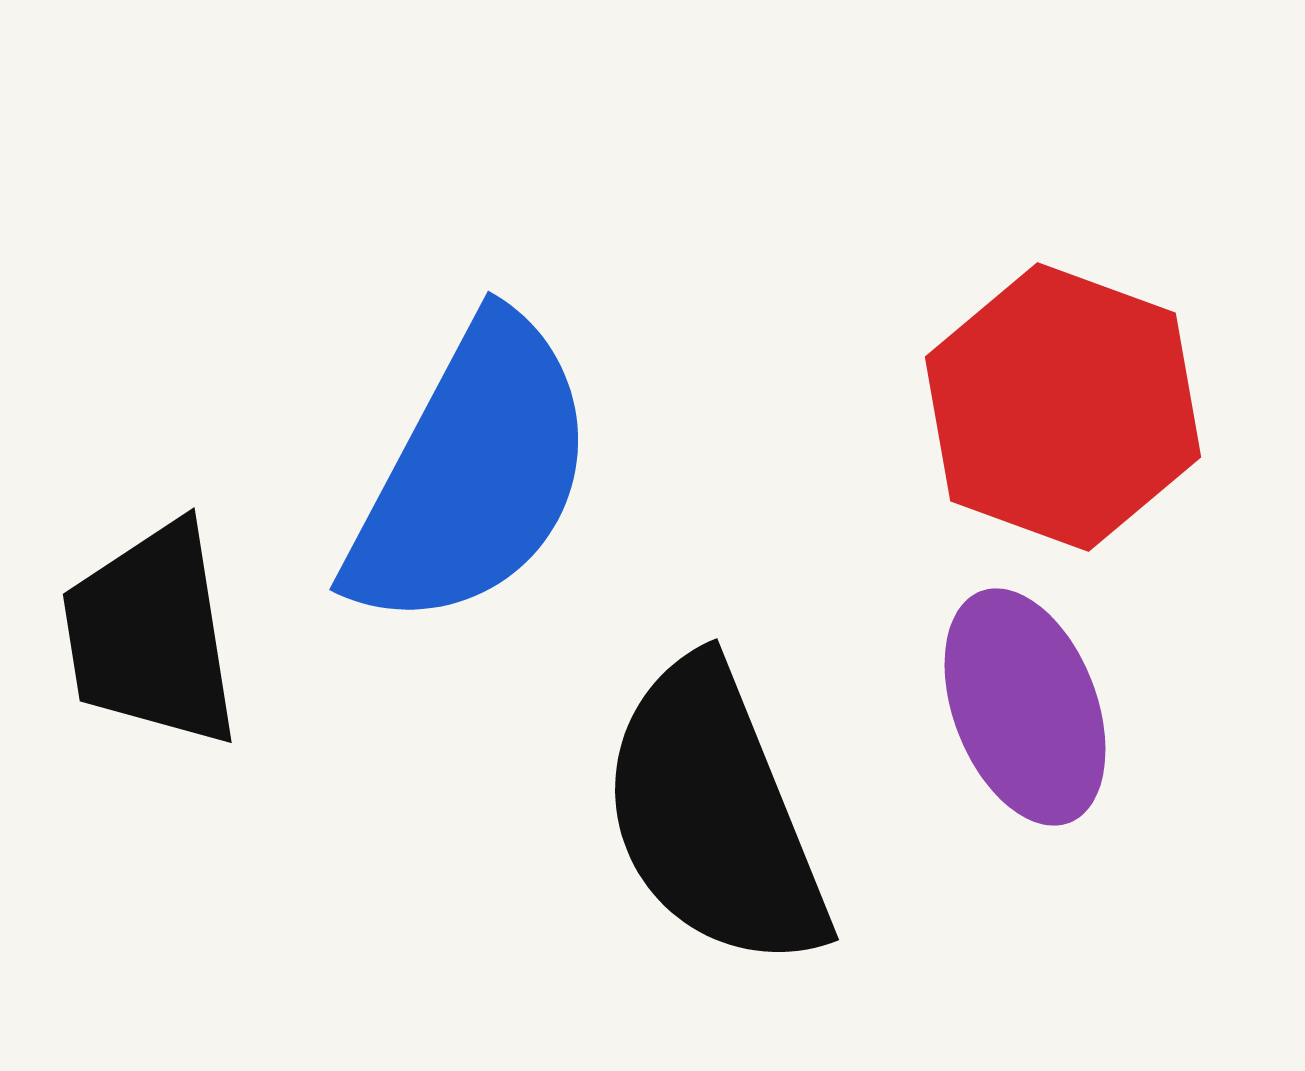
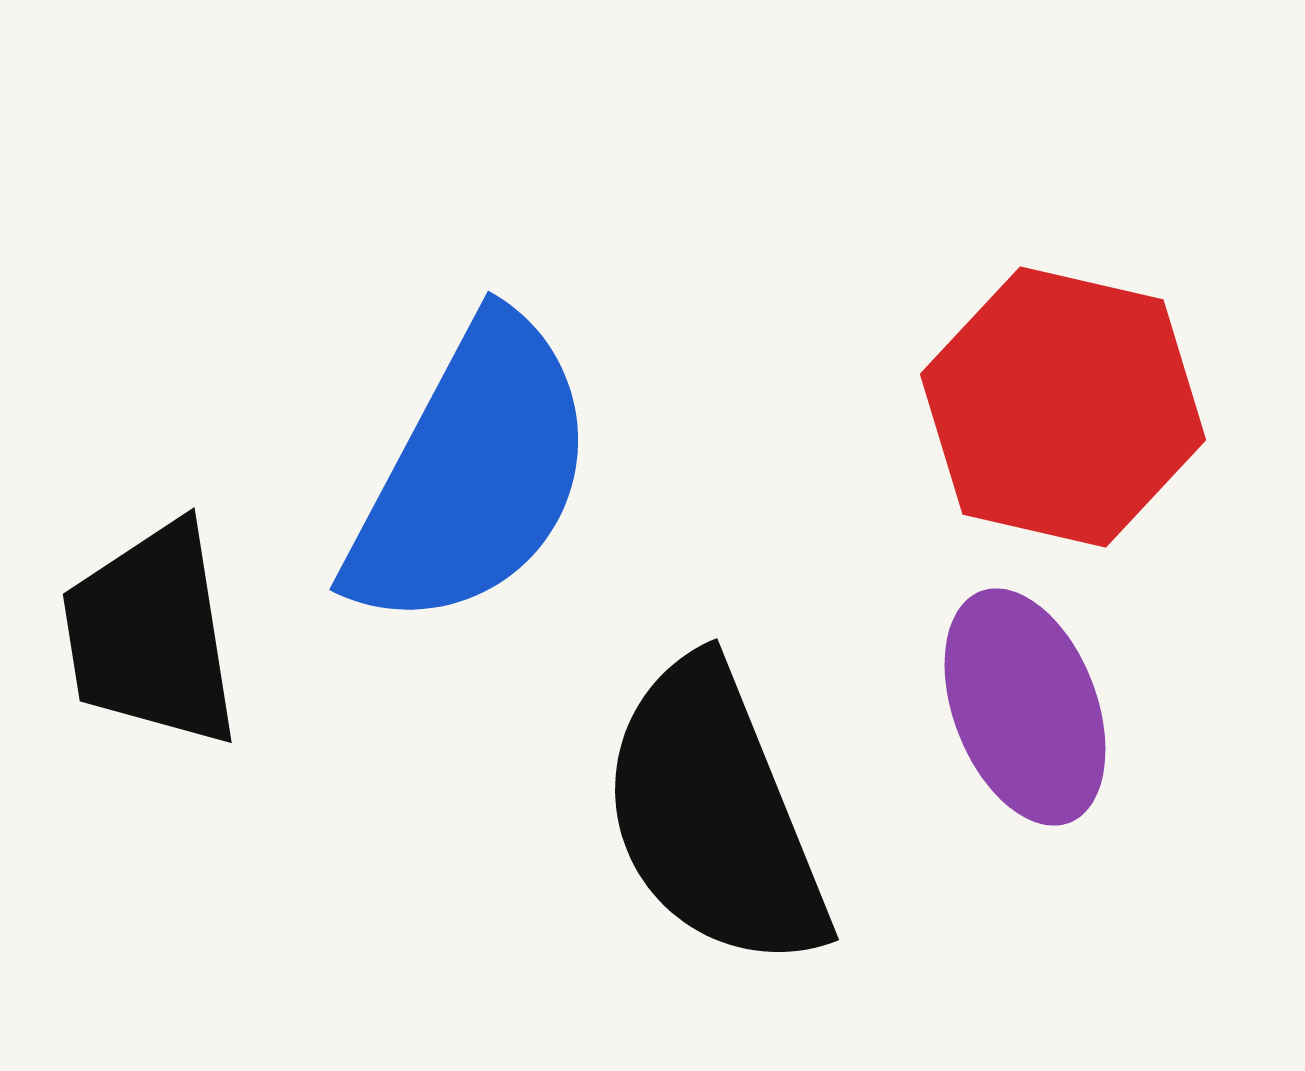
red hexagon: rotated 7 degrees counterclockwise
